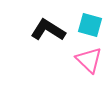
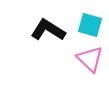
pink triangle: moved 1 px right, 1 px up
